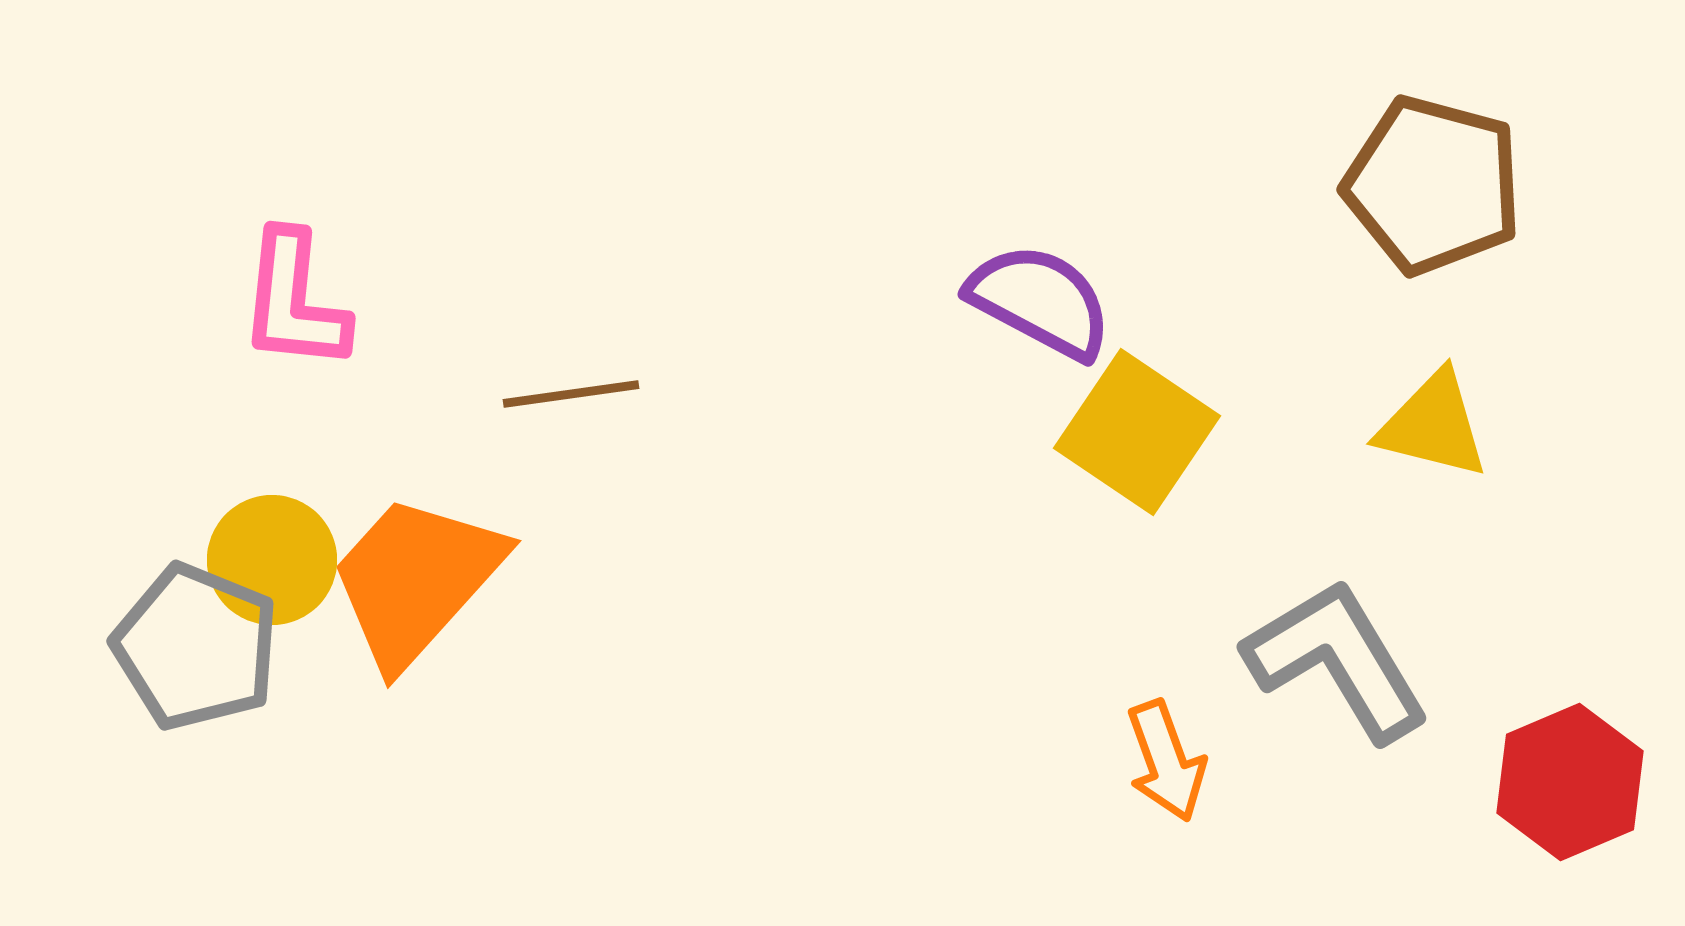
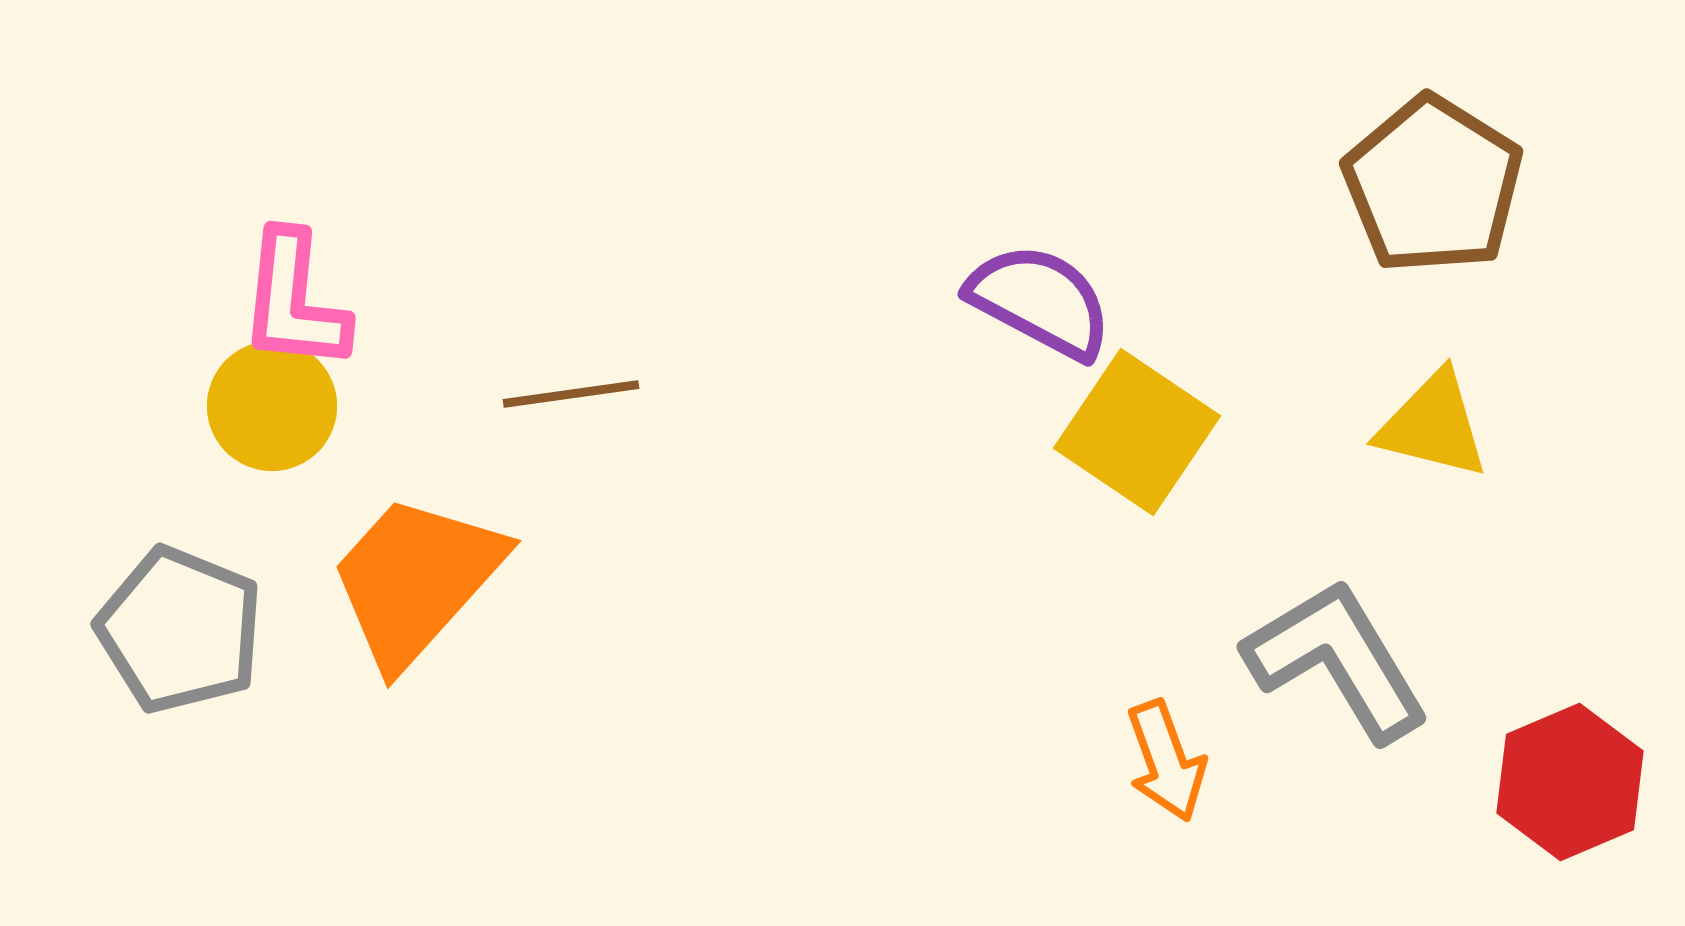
brown pentagon: rotated 17 degrees clockwise
yellow circle: moved 154 px up
gray pentagon: moved 16 px left, 17 px up
